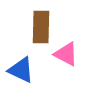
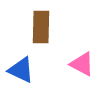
pink triangle: moved 16 px right, 10 px down
